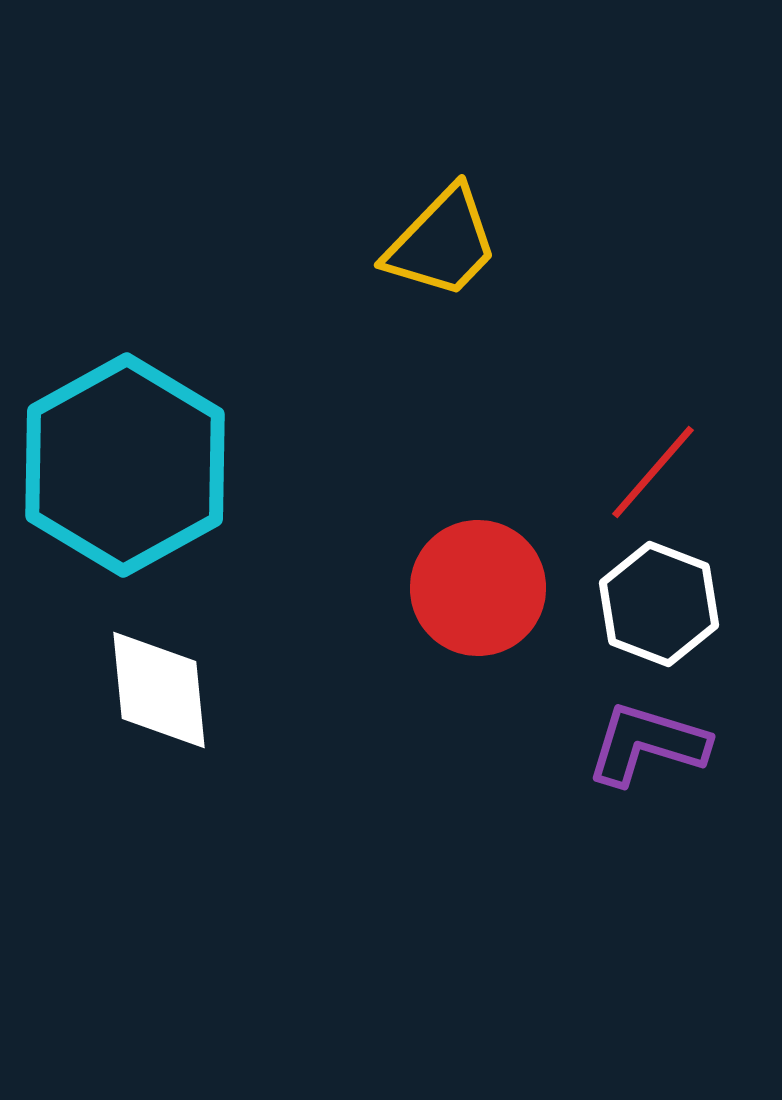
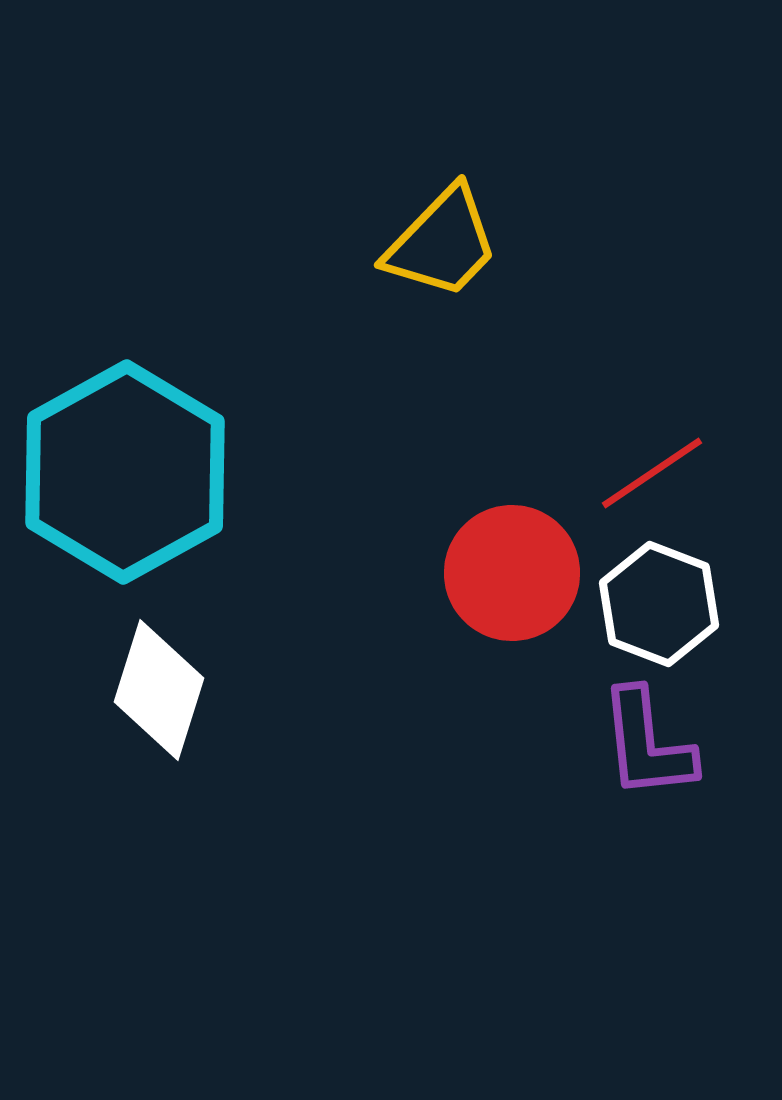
cyan hexagon: moved 7 px down
red line: moved 1 px left, 1 px down; rotated 15 degrees clockwise
red circle: moved 34 px right, 15 px up
white diamond: rotated 23 degrees clockwise
purple L-shape: rotated 113 degrees counterclockwise
